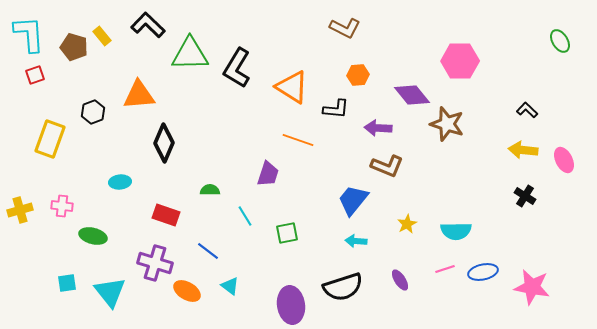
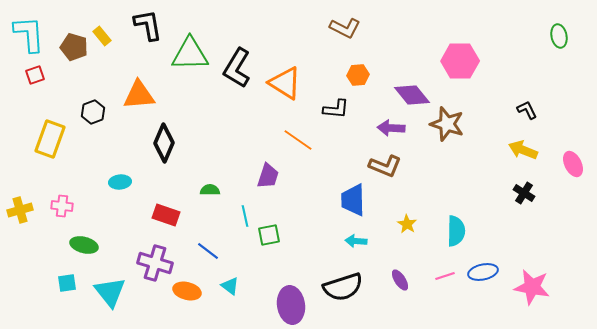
black L-shape at (148, 25): rotated 36 degrees clockwise
green ellipse at (560, 41): moved 1 px left, 5 px up; rotated 20 degrees clockwise
orange triangle at (292, 87): moved 7 px left, 4 px up
black L-shape at (527, 110): rotated 20 degrees clockwise
purple arrow at (378, 128): moved 13 px right
orange line at (298, 140): rotated 16 degrees clockwise
yellow arrow at (523, 150): rotated 16 degrees clockwise
pink ellipse at (564, 160): moved 9 px right, 4 px down
brown L-shape at (387, 166): moved 2 px left
purple trapezoid at (268, 174): moved 2 px down
black cross at (525, 196): moved 1 px left, 3 px up
blue trapezoid at (353, 200): rotated 40 degrees counterclockwise
cyan line at (245, 216): rotated 20 degrees clockwise
yellow star at (407, 224): rotated 12 degrees counterclockwise
cyan semicircle at (456, 231): rotated 88 degrees counterclockwise
green square at (287, 233): moved 18 px left, 2 px down
green ellipse at (93, 236): moved 9 px left, 9 px down
pink line at (445, 269): moved 7 px down
orange ellipse at (187, 291): rotated 16 degrees counterclockwise
